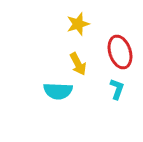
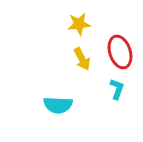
yellow star: moved 1 px right; rotated 10 degrees clockwise
yellow arrow: moved 4 px right, 5 px up
cyan semicircle: moved 14 px down
